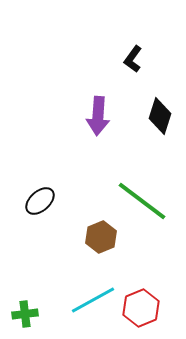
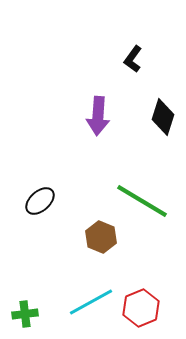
black diamond: moved 3 px right, 1 px down
green line: rotated 6 degrees counterclockwise
brown hexagon: rotated 16 degrees counterclockwise
cyan line: moved 2 px left, 2 px down
